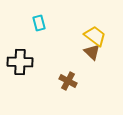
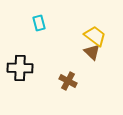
black cross: moved 6 px down
